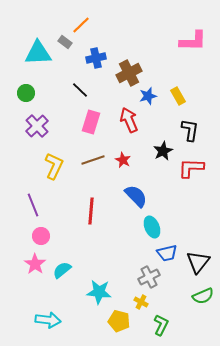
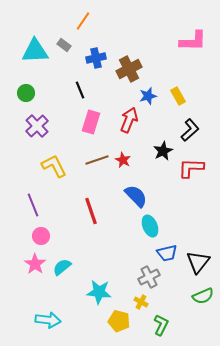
orange line: moved 2 px right, 4 px up; rotated 12 degrees counterclockwise
gray rectangle: moved 1 px left, 3 px down
cyan triangle: moved 3 px left, 2 px up
brown cross: moved 4 px up
black line: rotated 24 degrees clockwise
red arrow: rotated 45 degrees clockwise
black L-shape: rotated 40 degrees clockwise
brown line: moved 4 px right
yellow L-shape: rotated 52 degrees counterclockwise
red line: rotated 24 degrees counterclockwise
cyan ellipse: moved 2 px left, 1 px up
cyan semicircle: moved 3 px up
